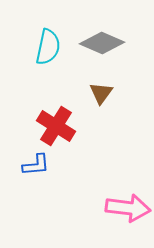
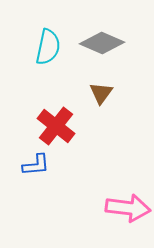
red cross: rotated 6 degrees clockwise
